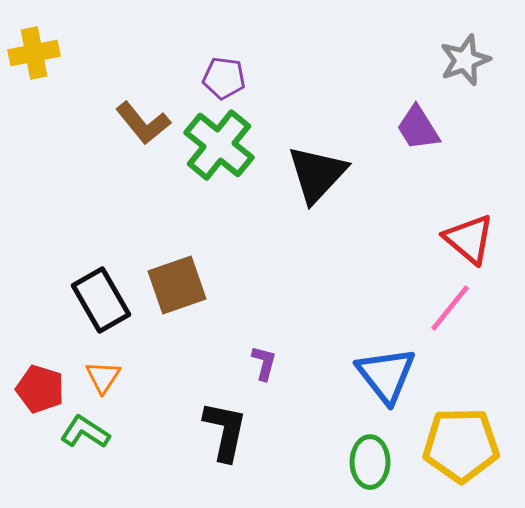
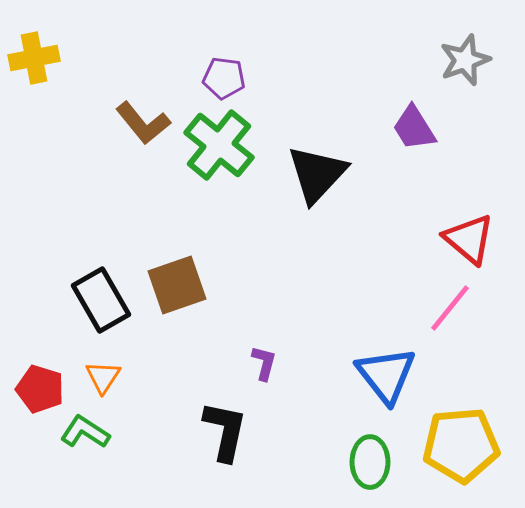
yellow cross: moved 5 px down
purple trapezoid: moved 4 px left
yellow pentagon: rotated 4 degrees counterclockwise
